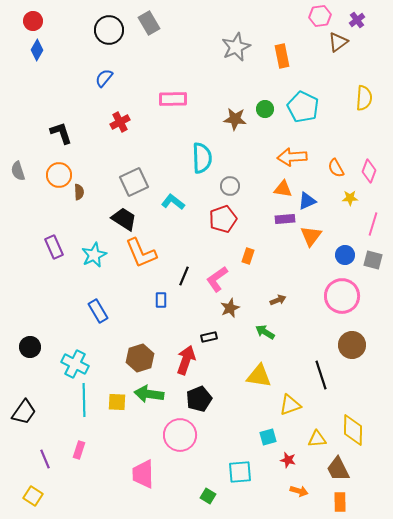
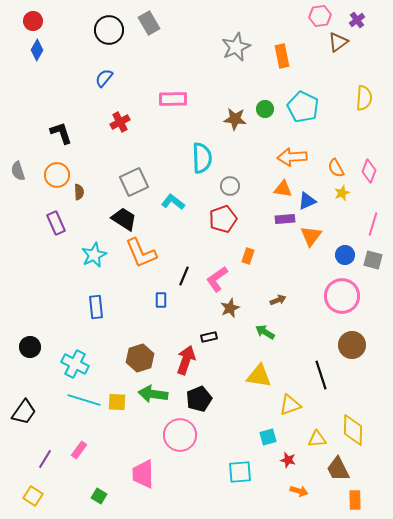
orange circle at (59, 175): moved 2 px left
yellow star at (350, 198): moved 8 px left, 5 px up; rotated 21 degrees counterclockwise
purple rectangle at (54, 247): moved 2 px right, 24 px up
blue rectangle at (98, 311): moved 2 px left, 4 px up; rotated 25 degrees clockwise
green arrow at (149, 394): moved 4 px right
cyan line at (84, 400): rotated 72 degrees counterclockwise
pink rectangle at (79, 450): rotated 18 degrees clockwise
purple line at (45, 459): rotated 54 degrees clockwise
green square at (208, 496): moved 109 px left
orange rectangle at (340, 502): moved 15 px right, 2 px up
